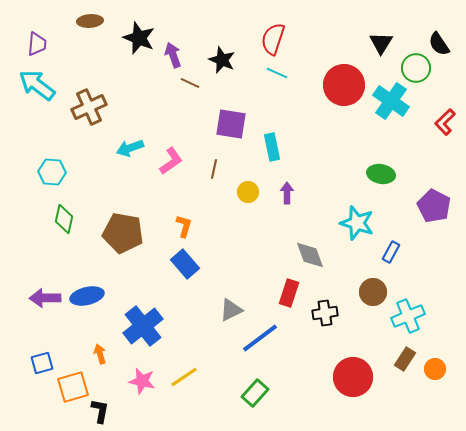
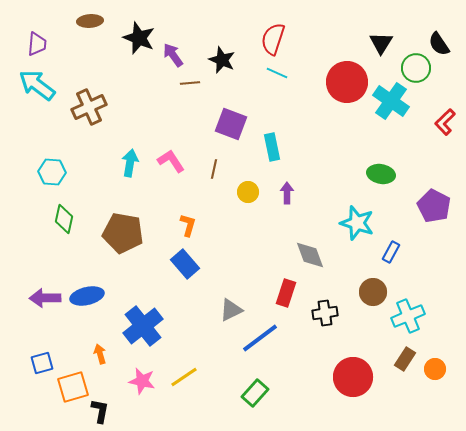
purple arrow at (173, 55): rotated 15 degrees counterclockwise
brown line at (190, 83): rotated 30 degrees counterclockwise
red circle at (344, 85): moved 3 px right, 3 px up
purple square at (231, 124): rotated 12 degrees clockwise
cyan arrow at (130, 148): moved 15 px down; rotated 120 degrees clockwise
pink L-shape at (171, 161): rotated 88 degrees counterclockwise
orange L-shape at (184, 226): moved 4 px right, 1 px up
red rectangle at (289, 293): moved 3 px left
